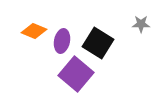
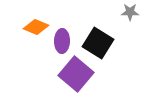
gray star: moved 11 px left, 12 px up
orange diamond: moved 2 px right, 4 px up
purple ellipse: rotated 10 degrees counterclockwise
